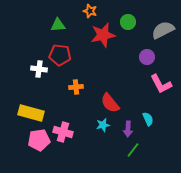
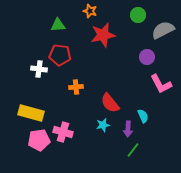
green circle: moved 10 px right, 7 px up
cyan semicircle: moved 5 px left, 3 px up
